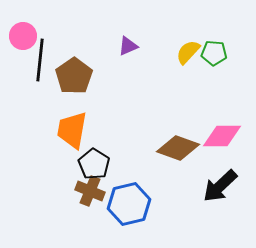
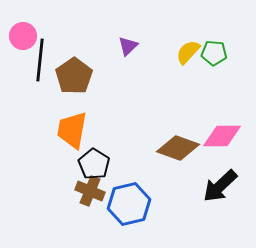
purple triangle: rotated 20 degrees counterclockwise
